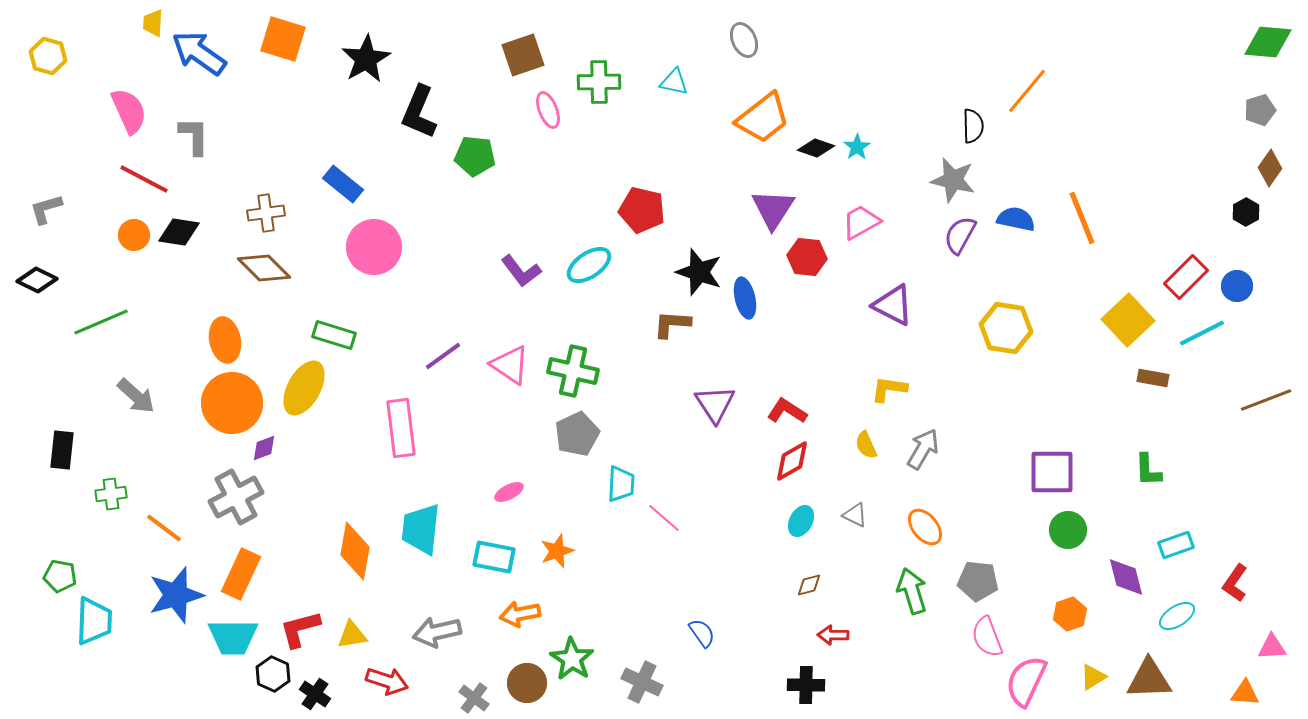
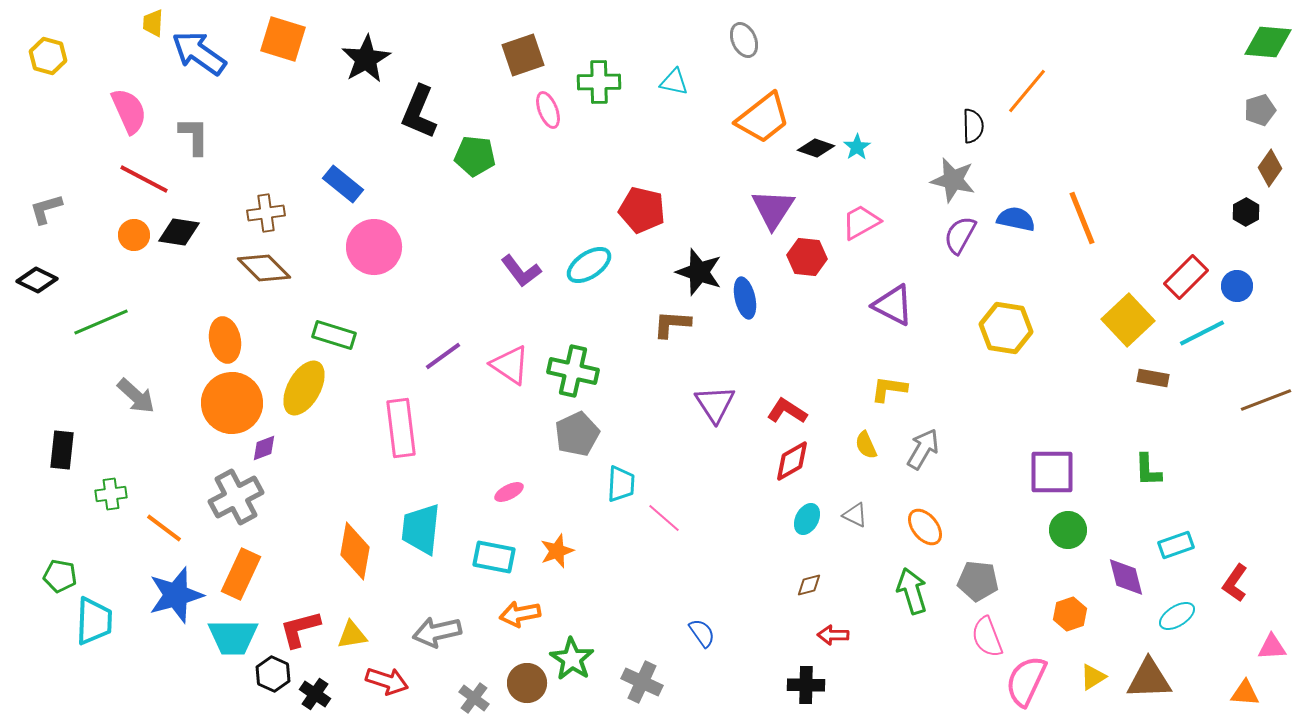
cyan ellipse at (801, 521): moved 6 px right, 2 px up
